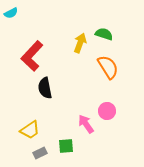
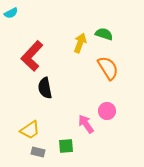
orange semicircle: moved 1 px down
gray rectangle: moved 2 px left, 1 px up; rotated 40 degrees clockwise
